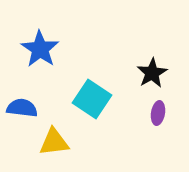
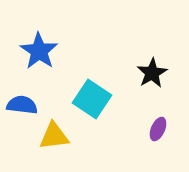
blue star: moved 1 px left, 2 px down
blue semicircle: moved 3 px up
purple ellipse: moved 16 px down; rotated 15 degrees clockwise
yellow triangle: moved 6 px up
